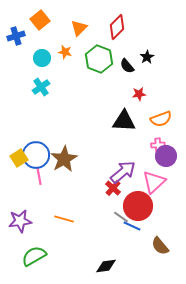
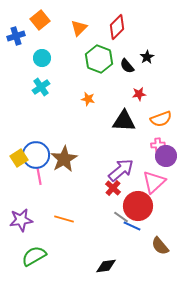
orange star: moved 23 px right, 47 px down
purple arrow: moved 2 px left, 2 px up
purple star: moved 1 px right, 1 px up
